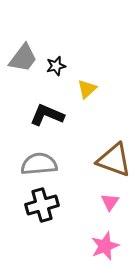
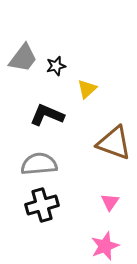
brown triangle: moved 17 px up
